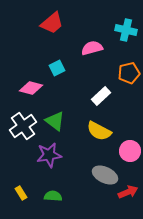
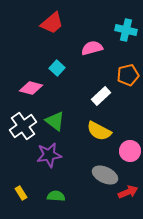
cyan square: rotated 21 degrees counterclockwise
orange pentagon: moved 1 px left, 2 px down
green semicircle: moved 3 px right
